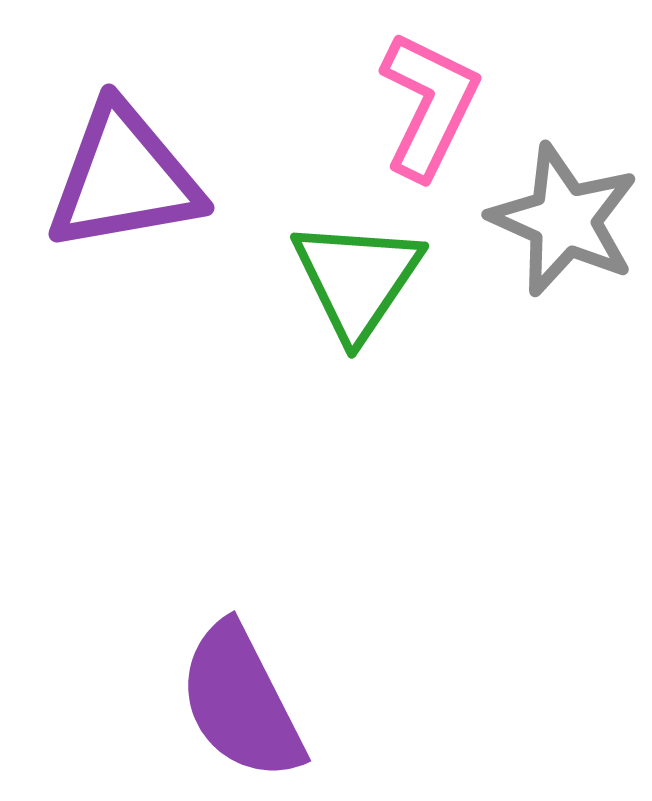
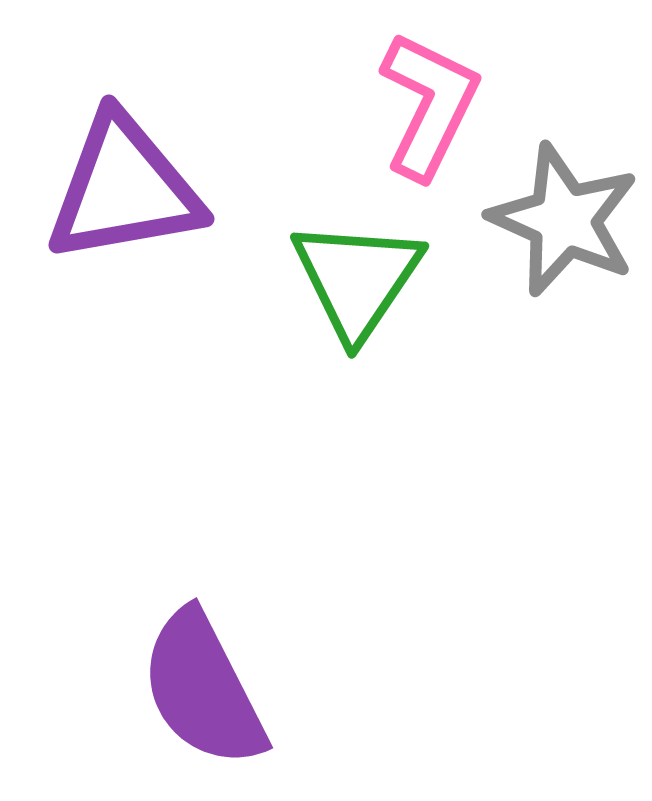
purple triangle: moved 11 px down
purple semicircle: moved 38 px left, 13 px up
